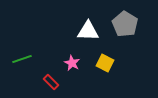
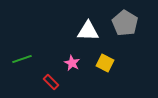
gray pentagon: moved 1 px up
